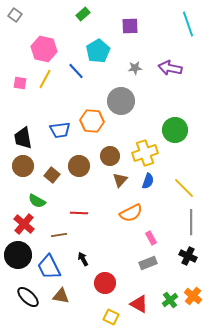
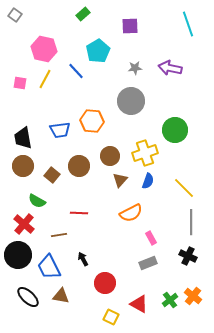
gray circle at (121, 101): moved 10 px right
